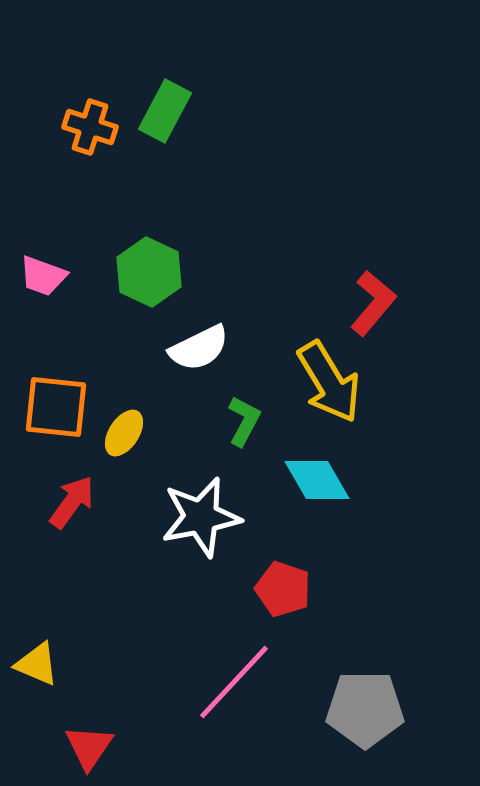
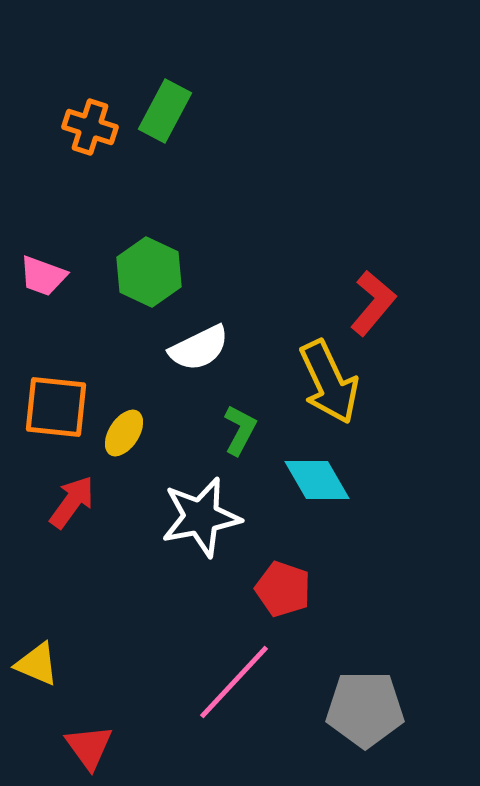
yellow arrow: rotated 6 degrees clockwise
green L-shape: moved 4 px left, 9 px down
red triangle: rotated 10 degrees counterclockwise
